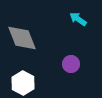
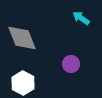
cyan arrow: moved 3 px right, 1 px up
